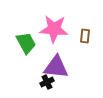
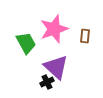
pink star: rotated 24 degrees counterclockwise
purple triangle: rotated 36 degrees clockwise
